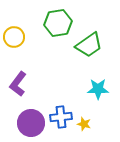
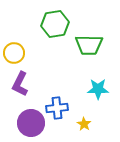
green hexagon: moved 3 px left, 1 px down
yellow circle: moved 16 px down
green trapezoid: rotated 36 degrees clockwise
purple L-shape: moved 2 px right; rotated 10 degrees counterclockwise
blue cross: moved 4 px left, 9 px up
yellow star: rotated 16 degrees clockwise
